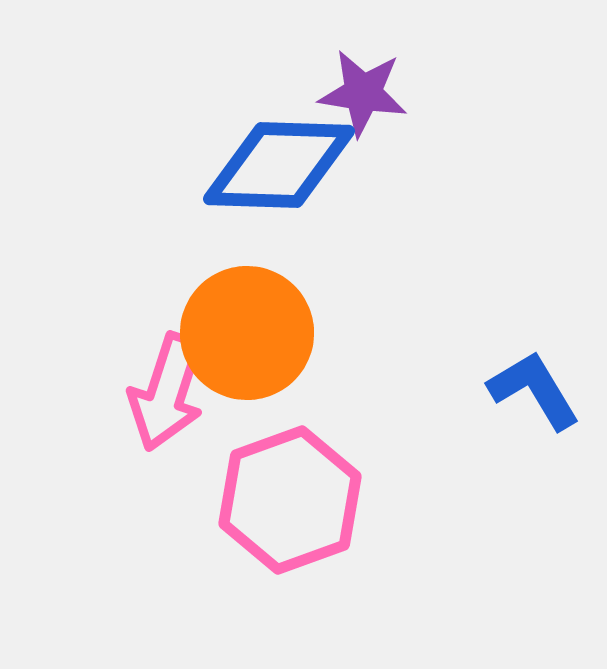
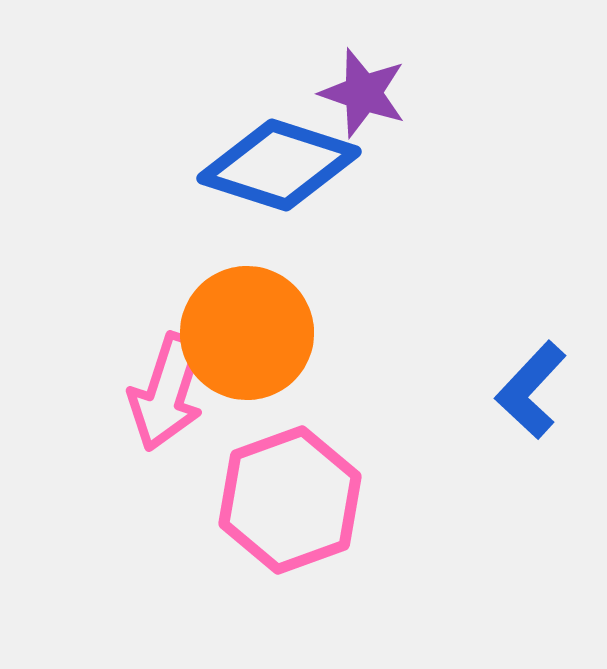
purple star: rotated 10 degrees clockwise
blue diamond: rotated 16 degrees clockwise
blue L-shape: moved 3 px left; rotated 106 degrees counterclockwise
